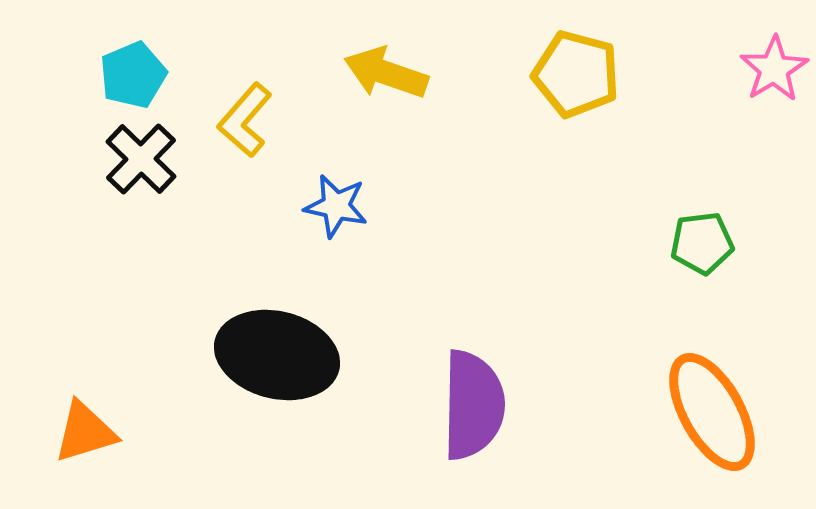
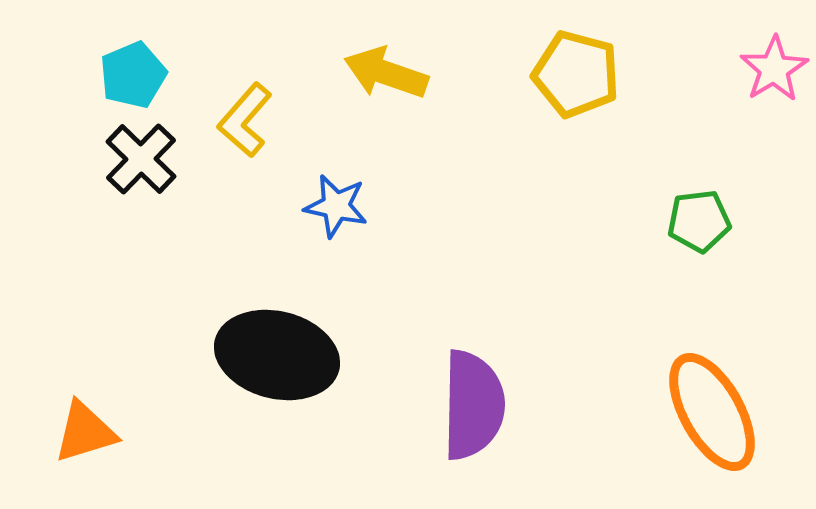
green pentagon: moved 3 px left, 22 px up
